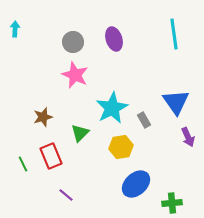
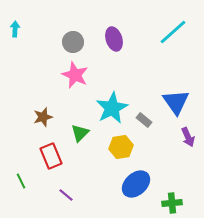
cyan line: moved 1 px left, 2 px up; rotated 56 degrees clockwise
gray rectangle: rotated 21 degrees counterclockwise
green line: moved 2 px left, 17 px down
